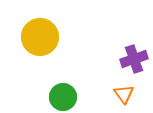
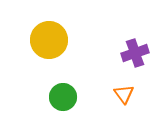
yellow circle: moved 9 px right, 3 px down
purple cross: moved 1 px right, 6 px up
